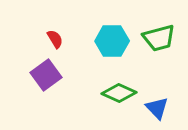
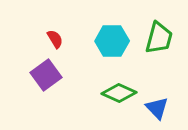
green trapezoid: rotated 60 degrees counterclockwise
